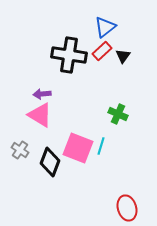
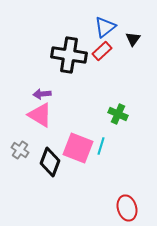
black triangle: moved 10 px right, 17 px up
